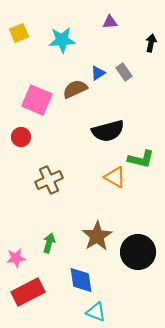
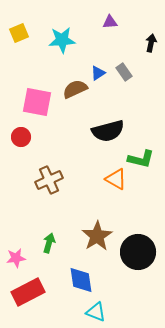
pink square: moved 2 px down; rotated 12 degrees counterclockwise
orange triangle: moved 1 px right, 2 px down
